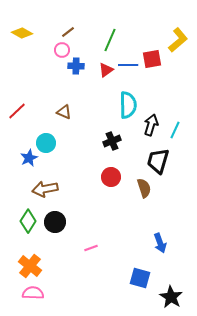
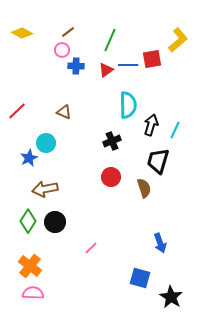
pink line: rotated 24 degrees counterclockwise
